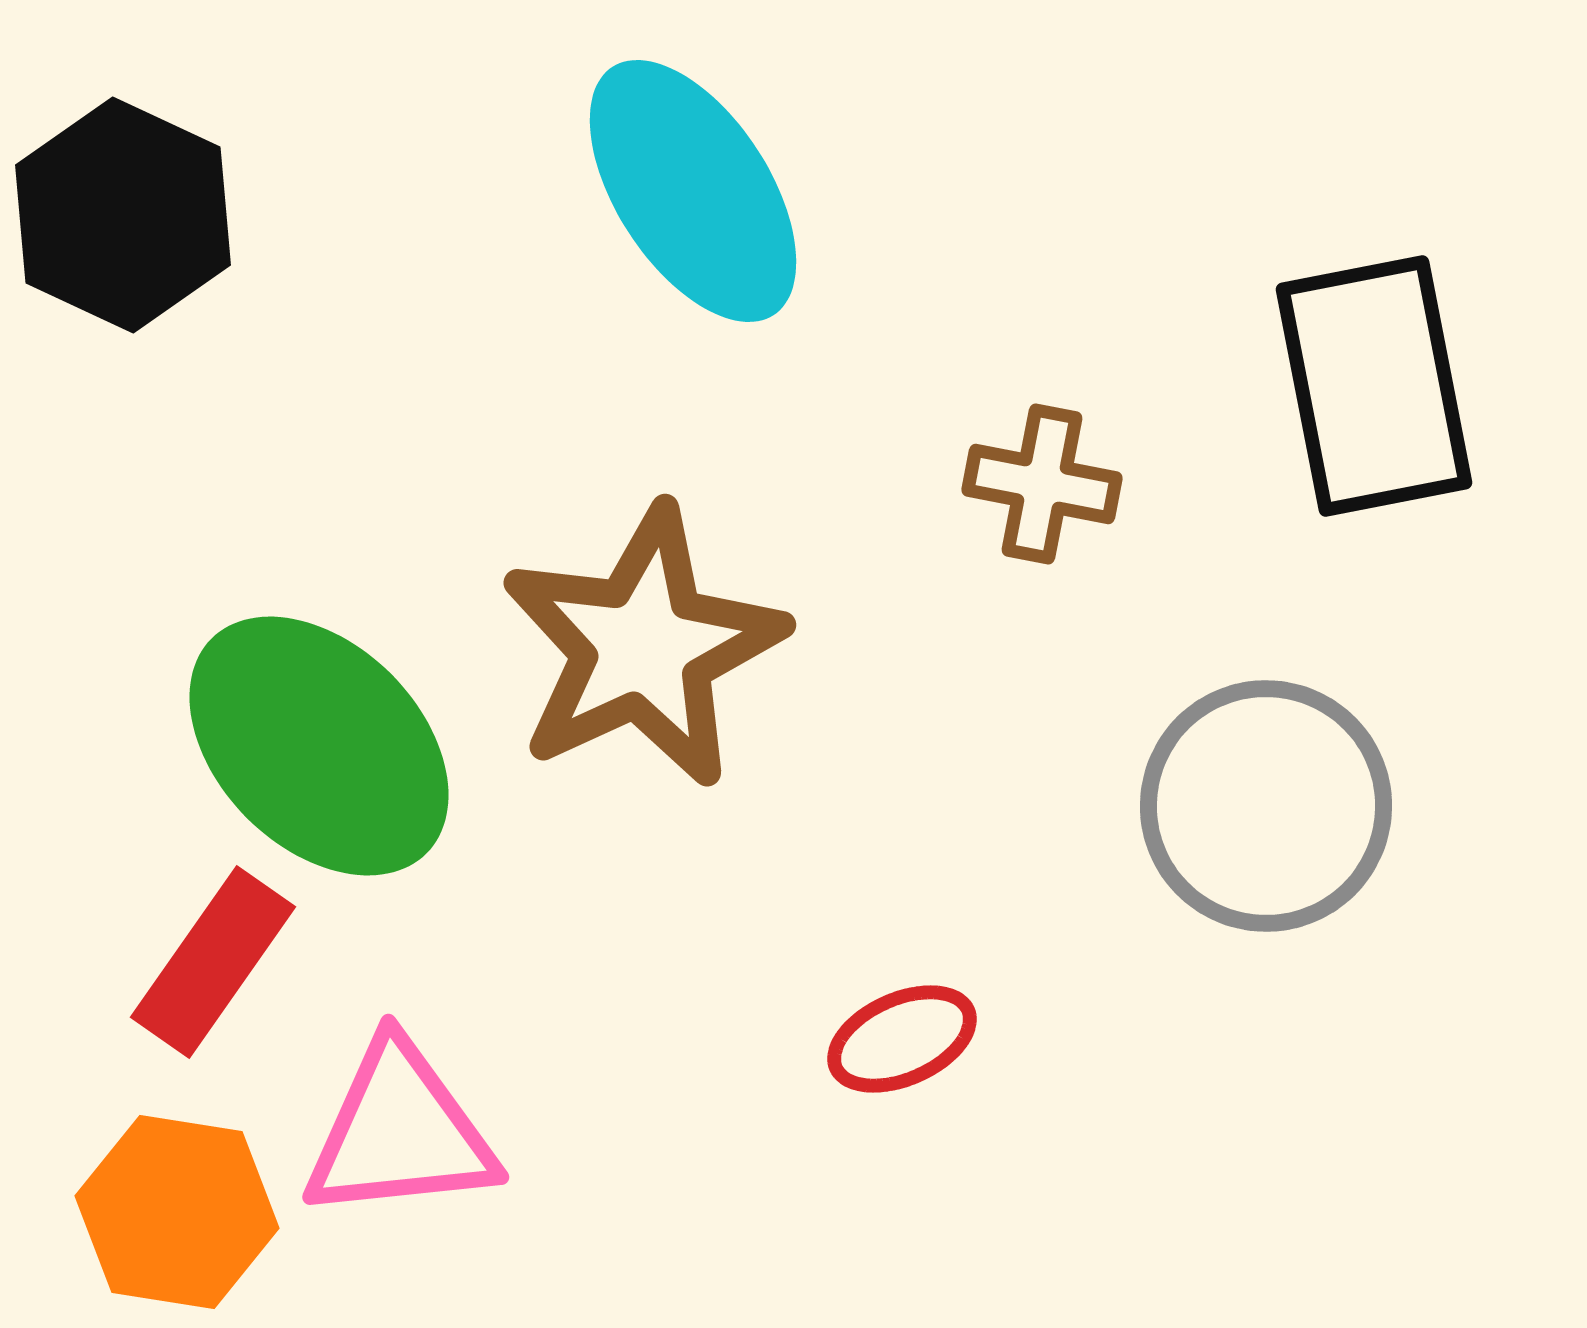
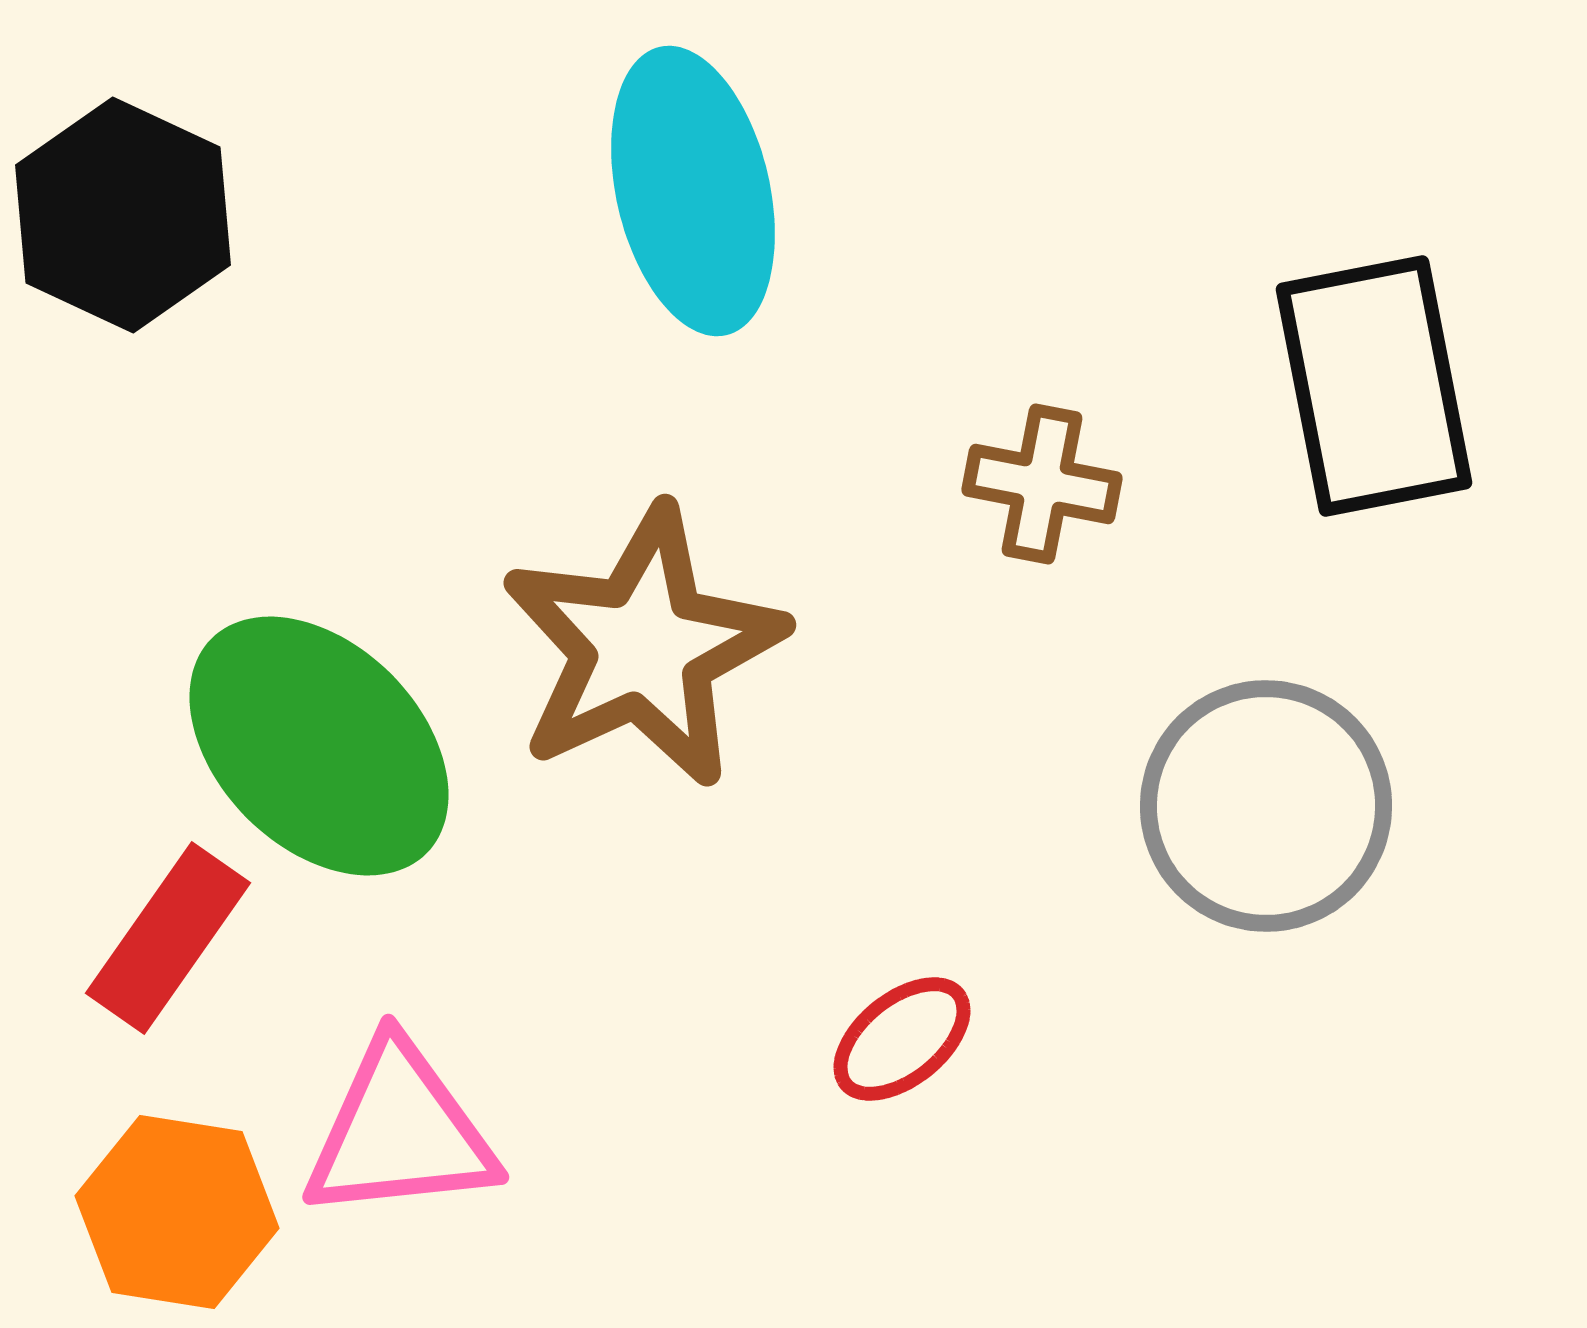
cyan ellipse: rotated 20 degrees clockwise
red rectangle: moved 45 px left, 24 px up
red ellipse: rotated 15 degrees counterclockwise
